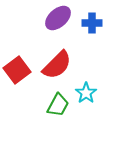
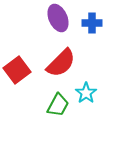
purple ellipse: rotated 72 degrees counterclockwise
red semicircle: moved 4 px right, 2 px up
